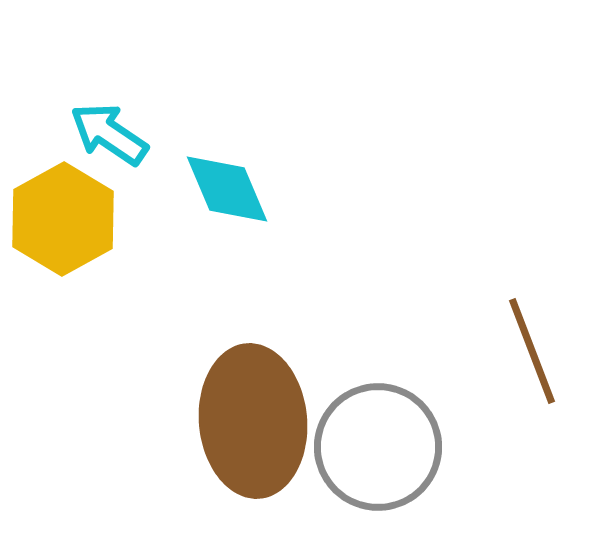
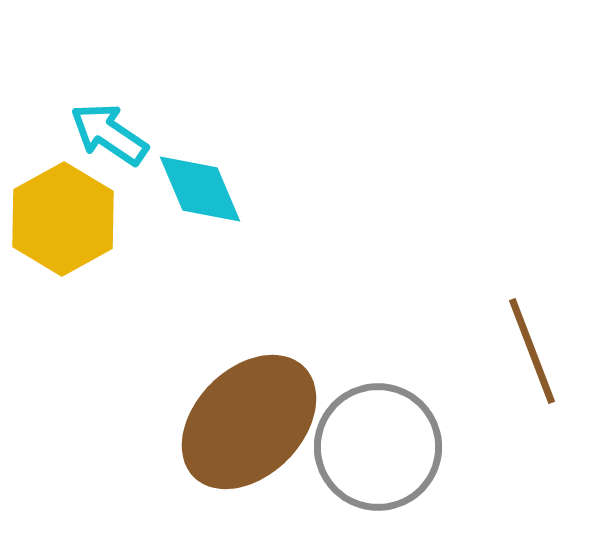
cyan diamond: moved 27 px left
brown ellipse: moved 4 px left, 1 px down; rotated 50 degrees clockwise
